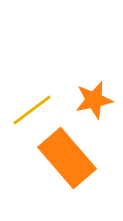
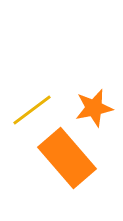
orange star: moved 8 px down
